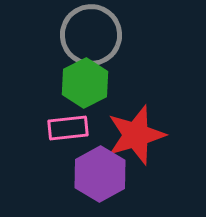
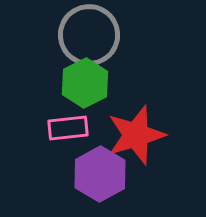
gray circle: moved 2 px left
